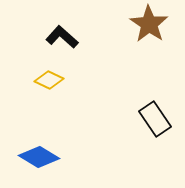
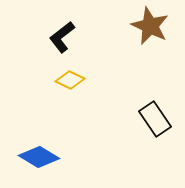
brown star: moved 1 px right, 2 px down; rotated 9 degrees counterclockwise
black L-shape: rotated 80 degrees counterclockwise
yellow diamond: moved 21 px right
